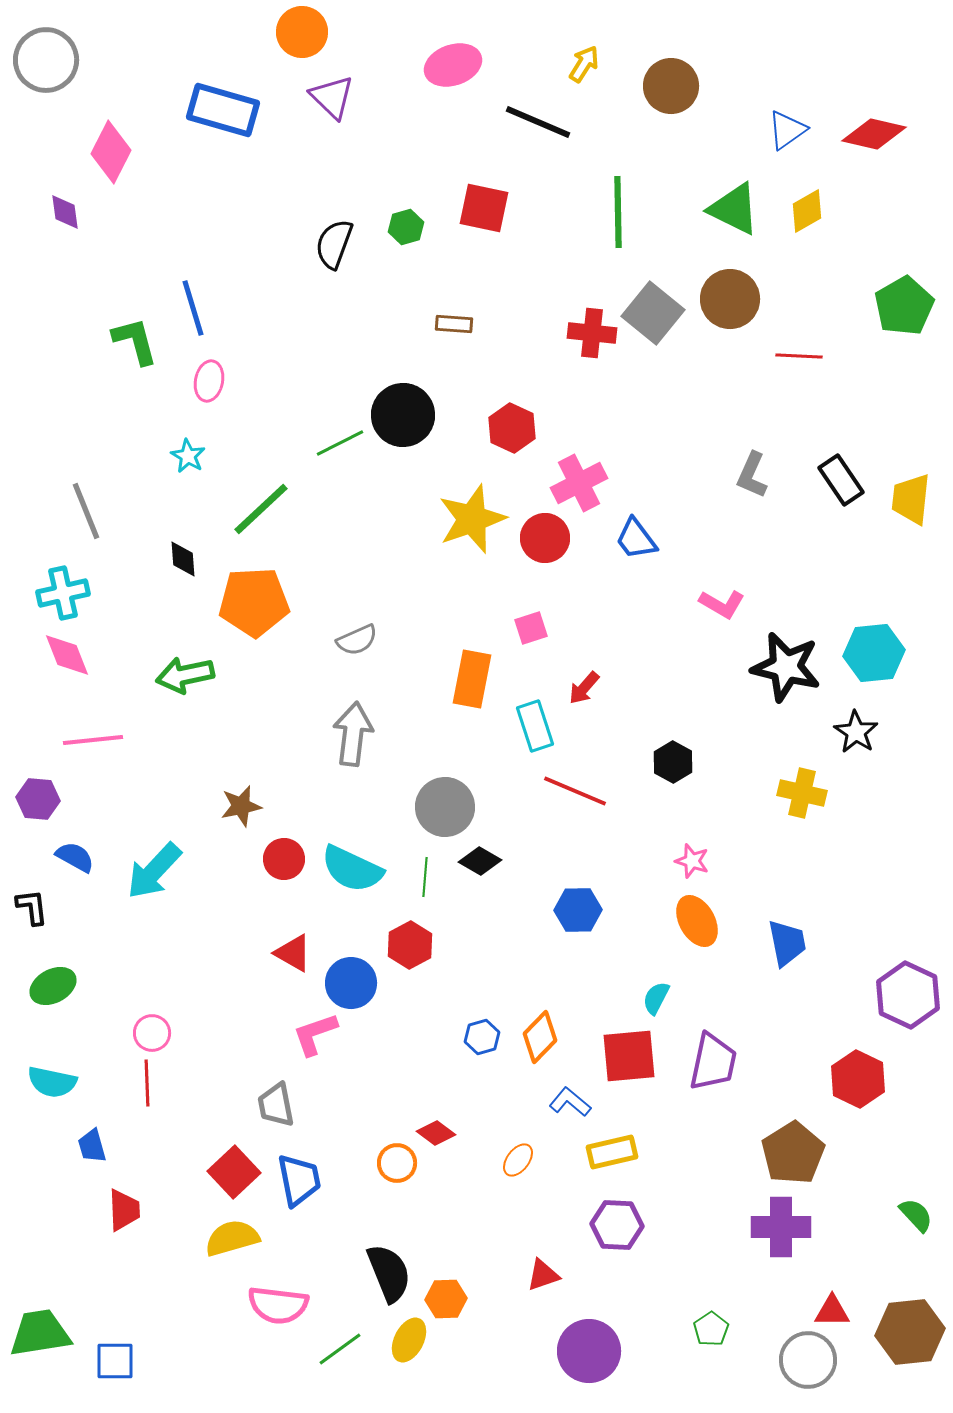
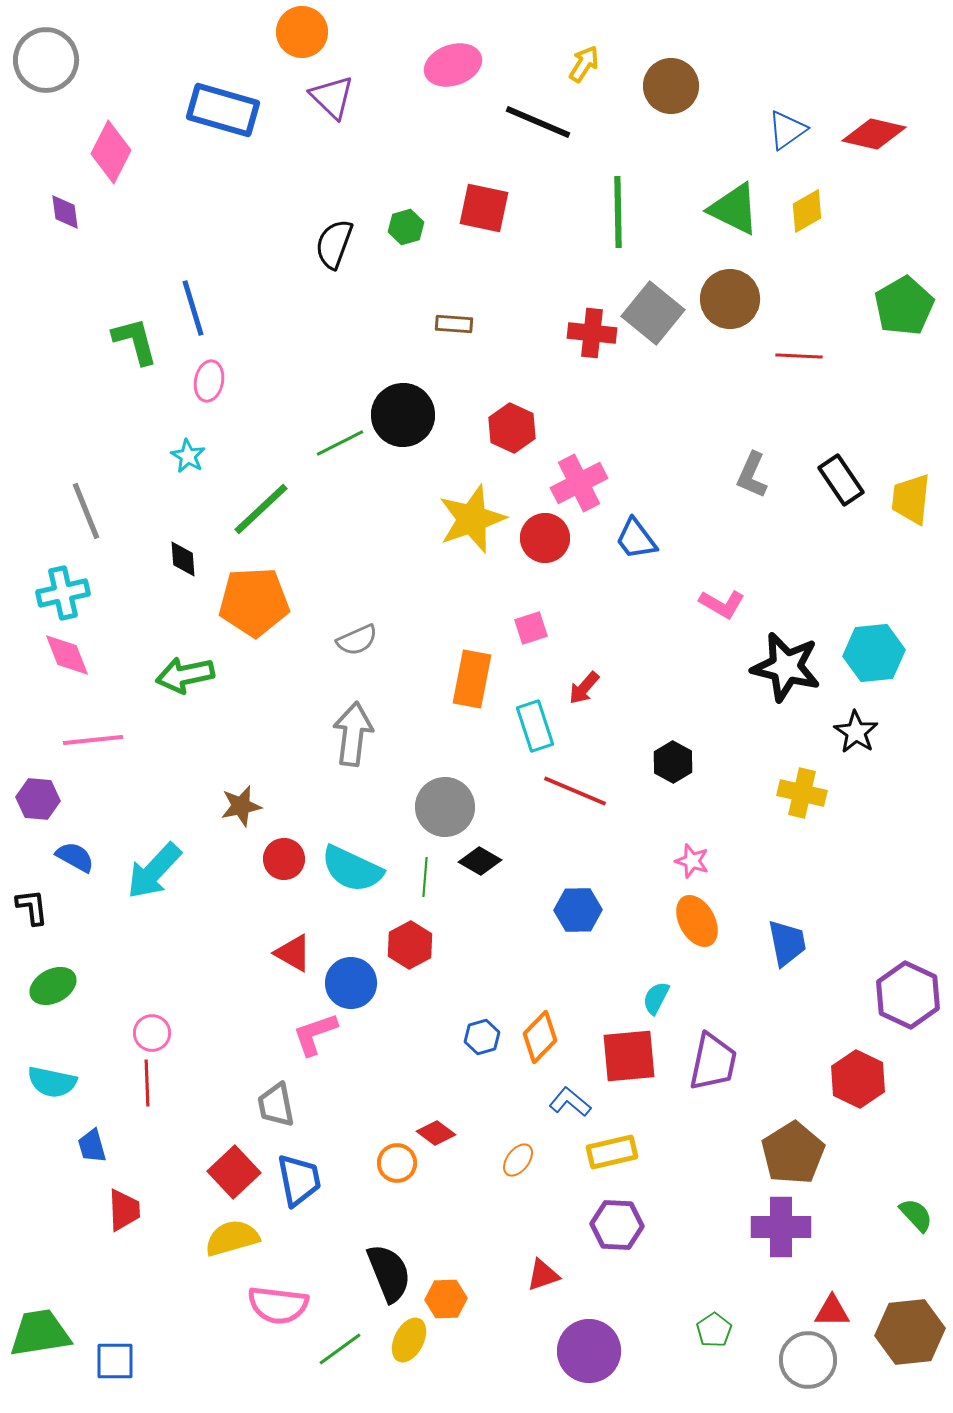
green pentagon at (711, 1329): moved 3 px right, 1 px down
